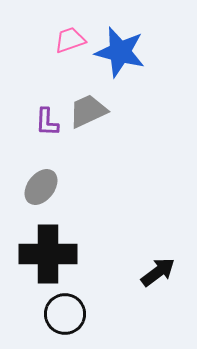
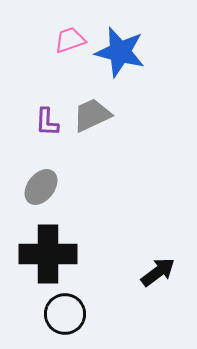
gray trapezoid: moved 4 px right, 4 px down
